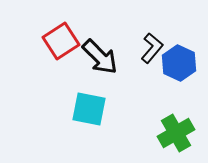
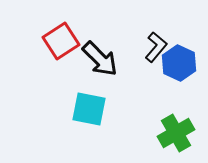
black L-shape: moved 4 px right, 1 px up
black arrow: moved 2 px down
